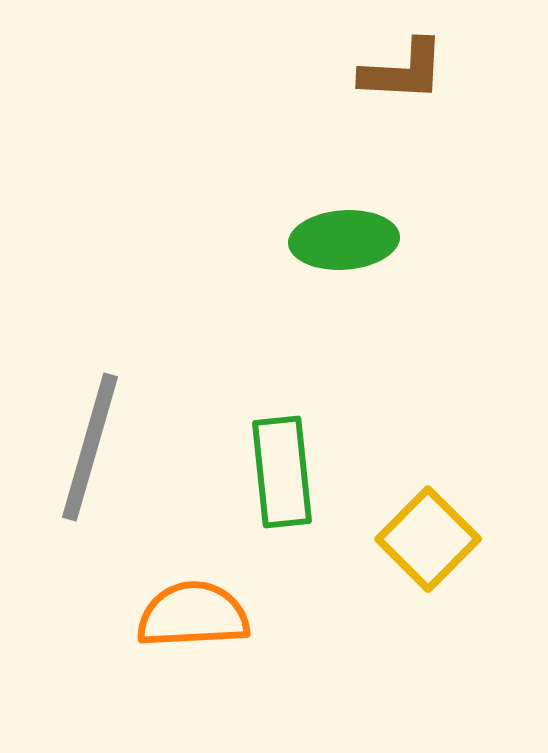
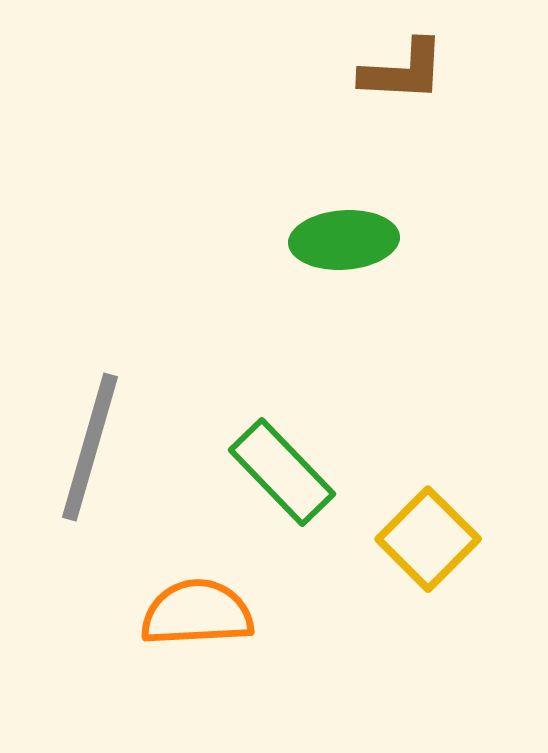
green rectangle: rotated 38 degrees counterclockwise
orange semicircle: moved 4 px right, 2 px up
